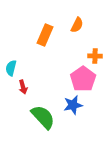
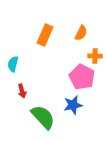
orange semicircle: moved 4 px right, 8 px down
cyan semicircle: moved 2 px right, 4 px up
pink pentagon: moved 1 px left, 2 px up; rotated 10 degrees counterclockwise
red arrow: moved 1 px left, 4 px down
